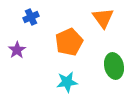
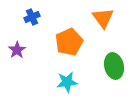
blue cross: moved 1 px right
